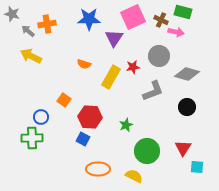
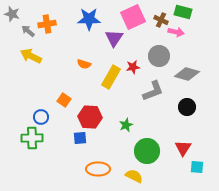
blue square: moved 3 px left, 1 px up; rotated 32 degrees counterclockwise
